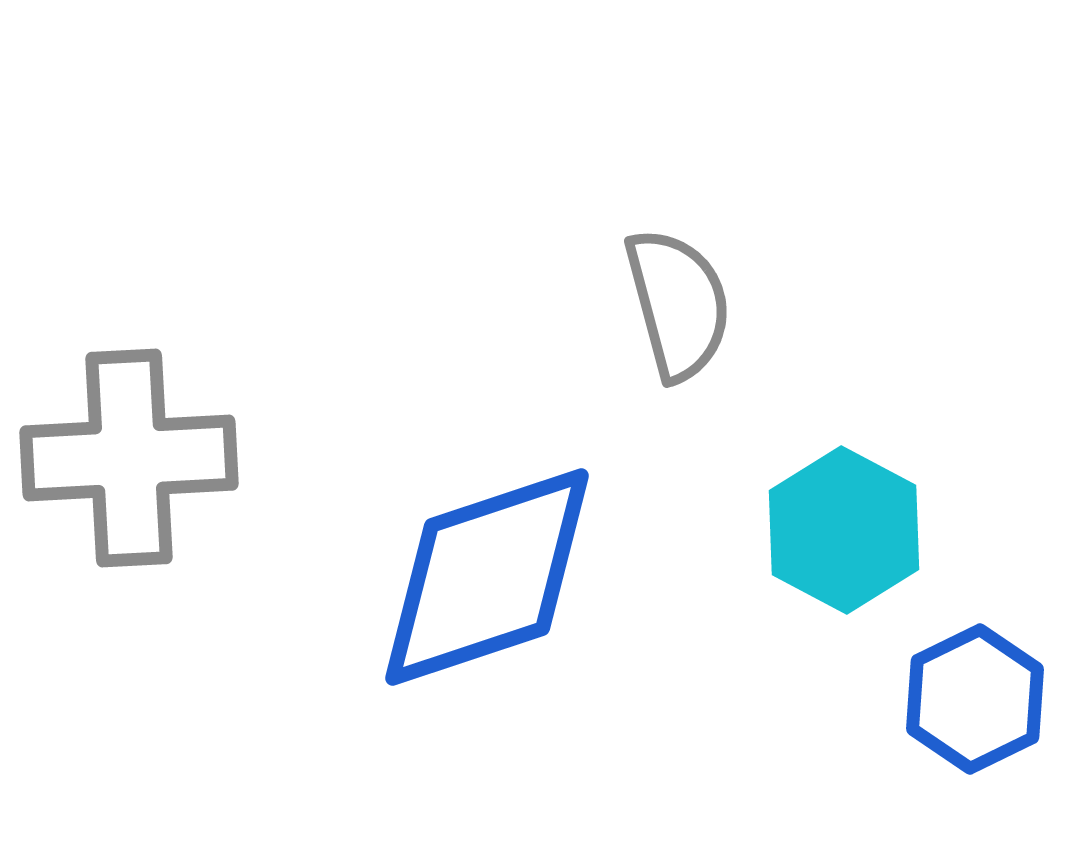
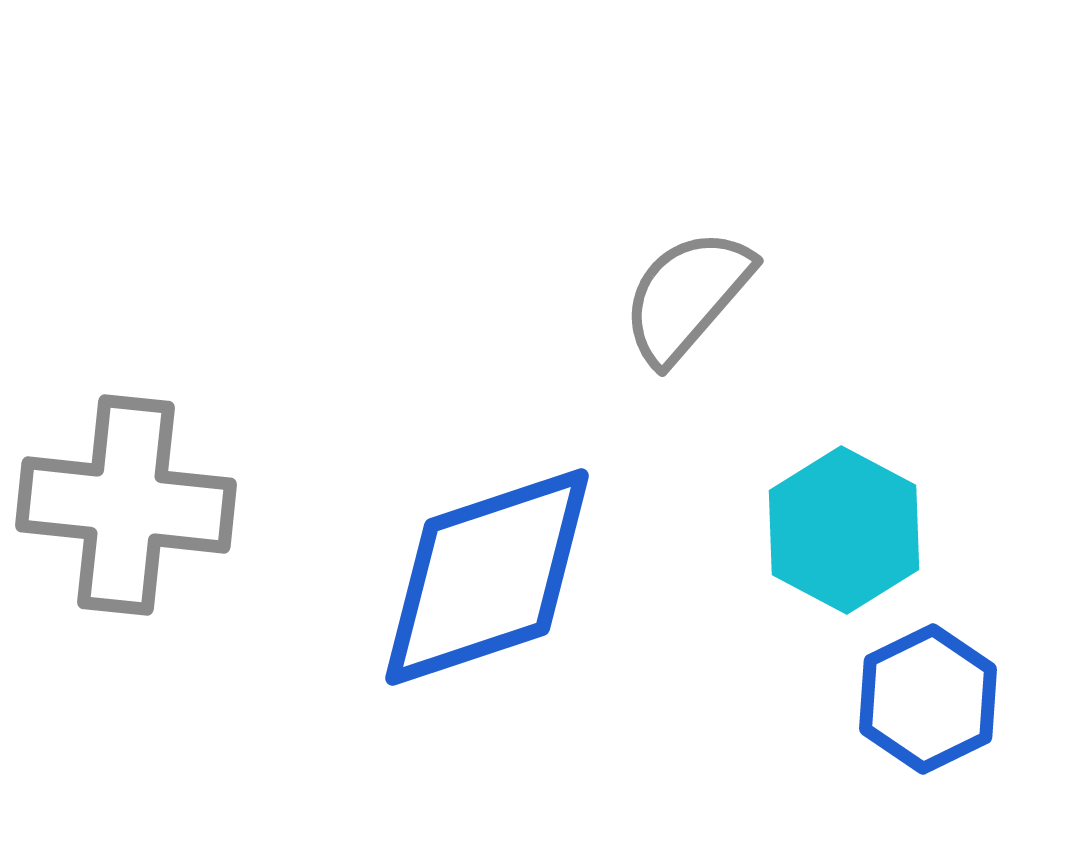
gray semicircle: moved 9 px right, 8 px up; rotated 124 degrees counterclockwise
gray cross: moved 3 px left, 47 px down; rotated 9 degrees clockwise
blue hexagon: moved 47 px left
